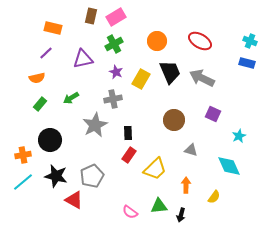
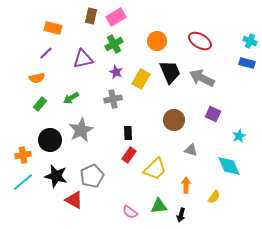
gray star: moved 14 px left, 5 px down
